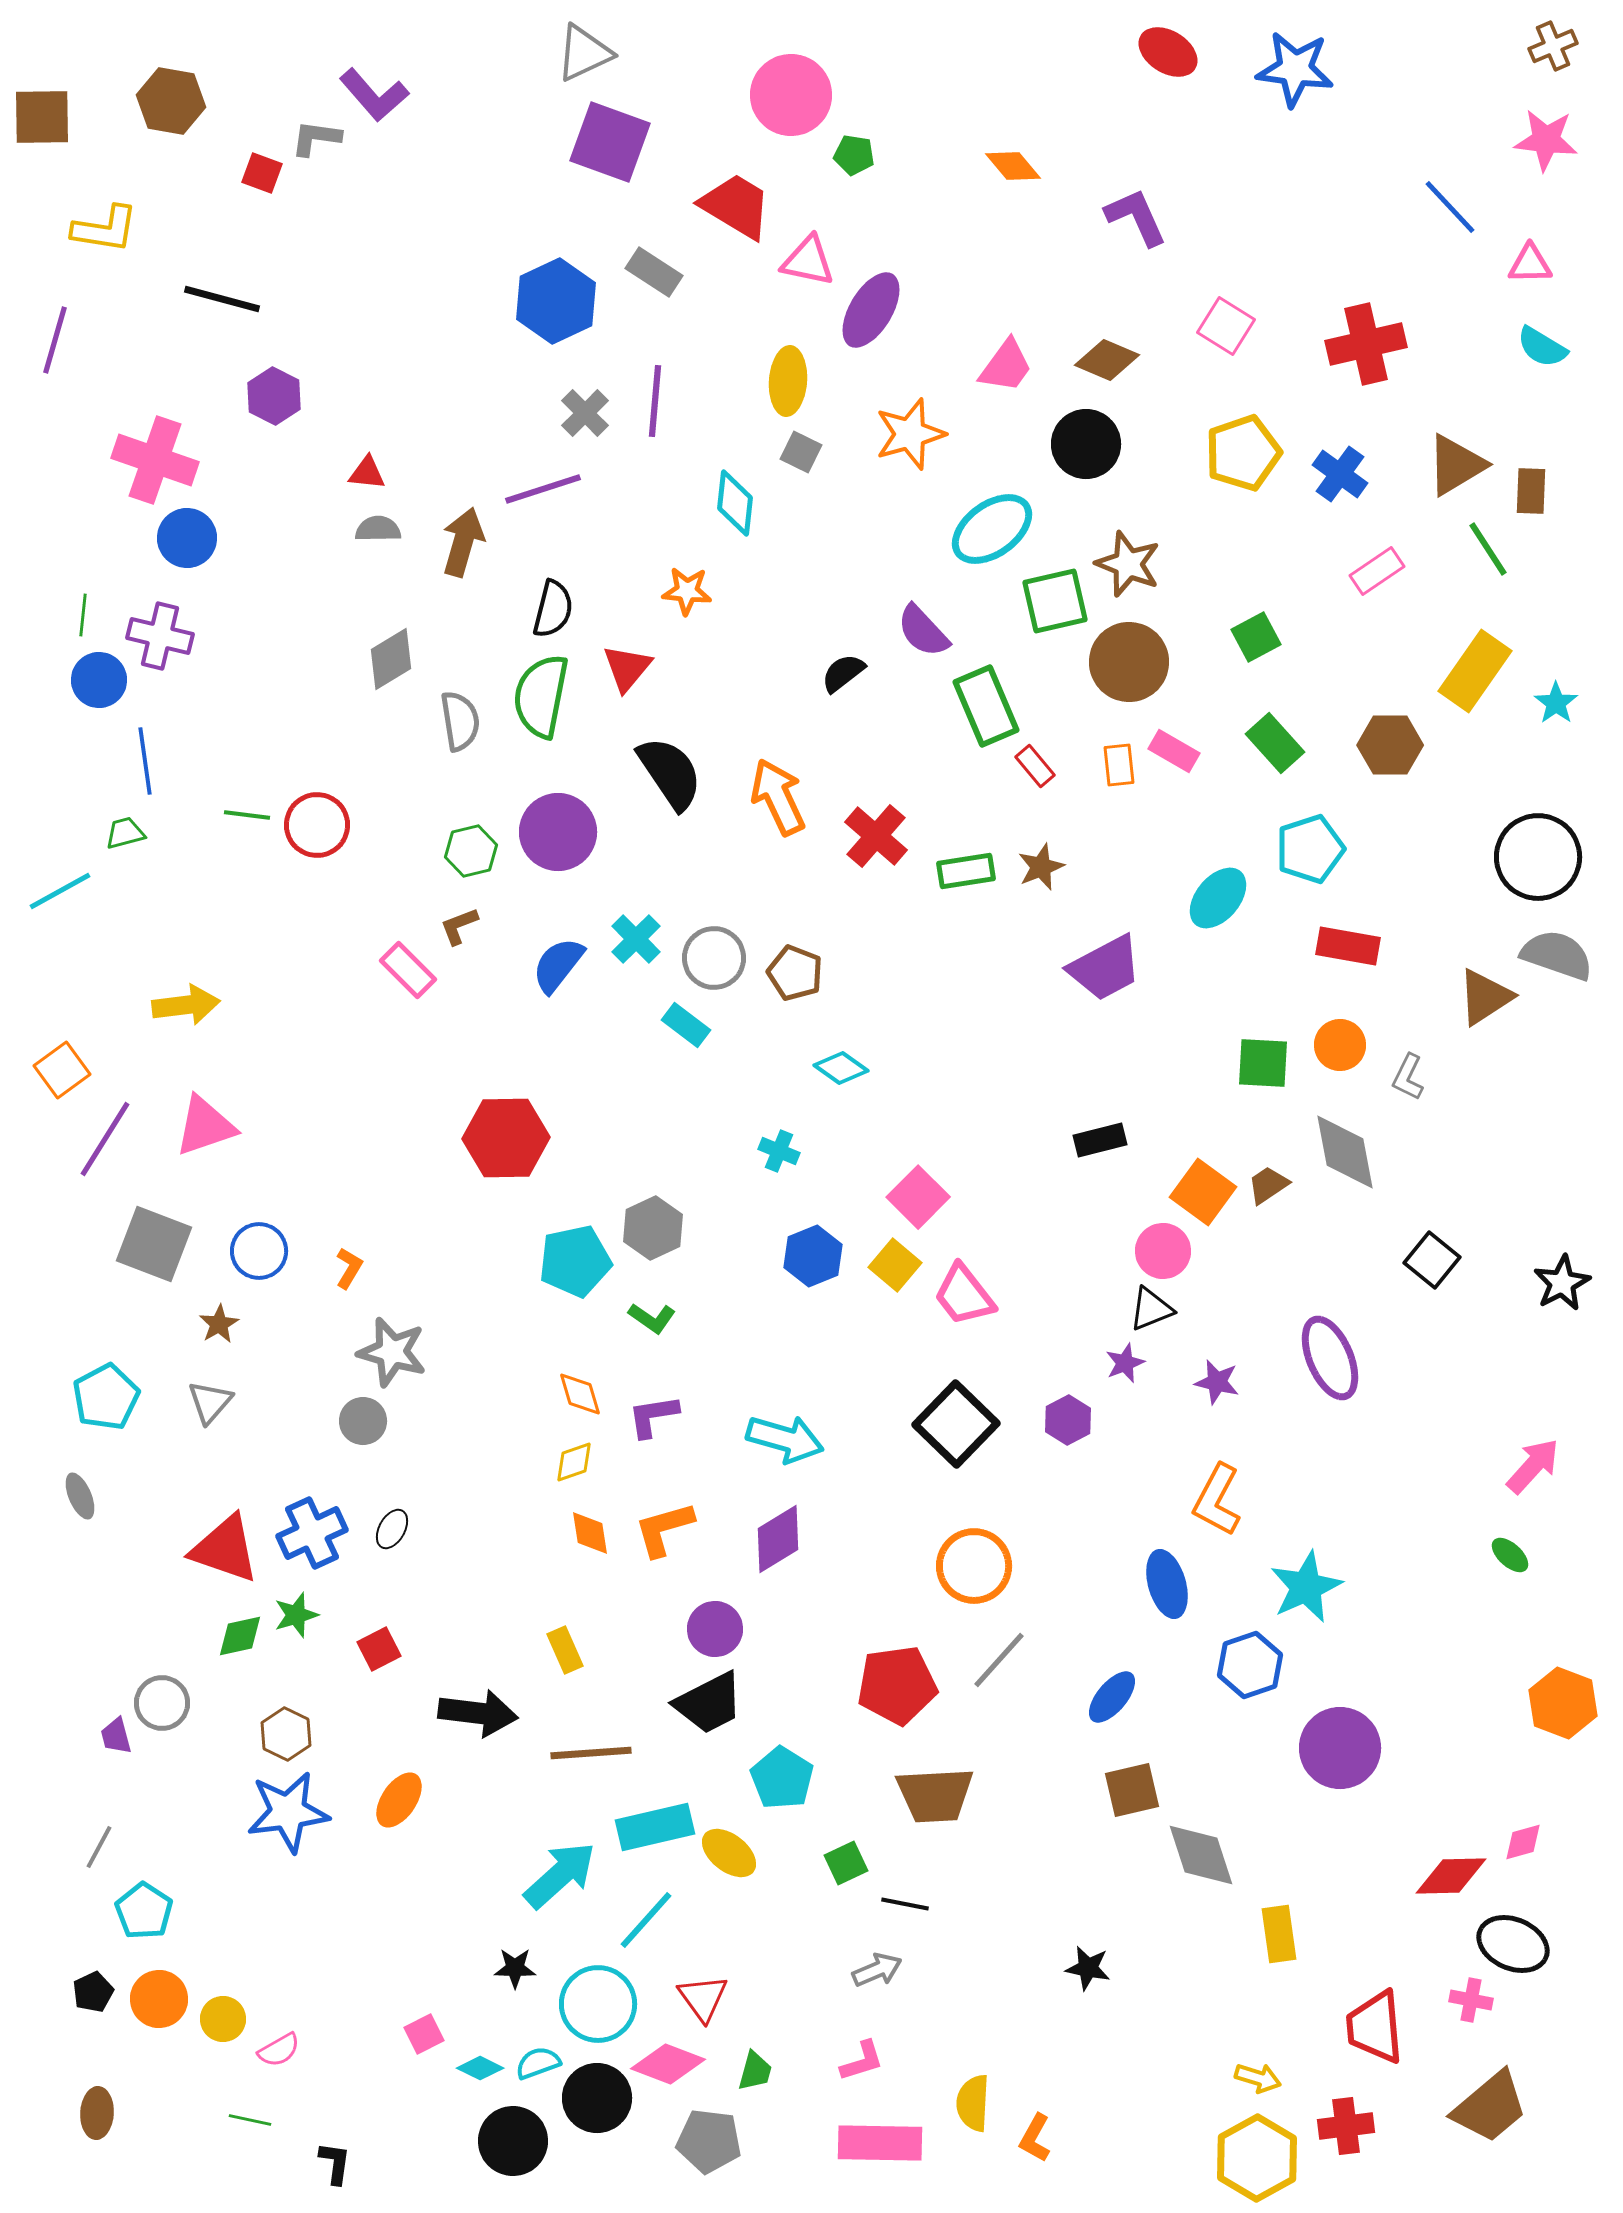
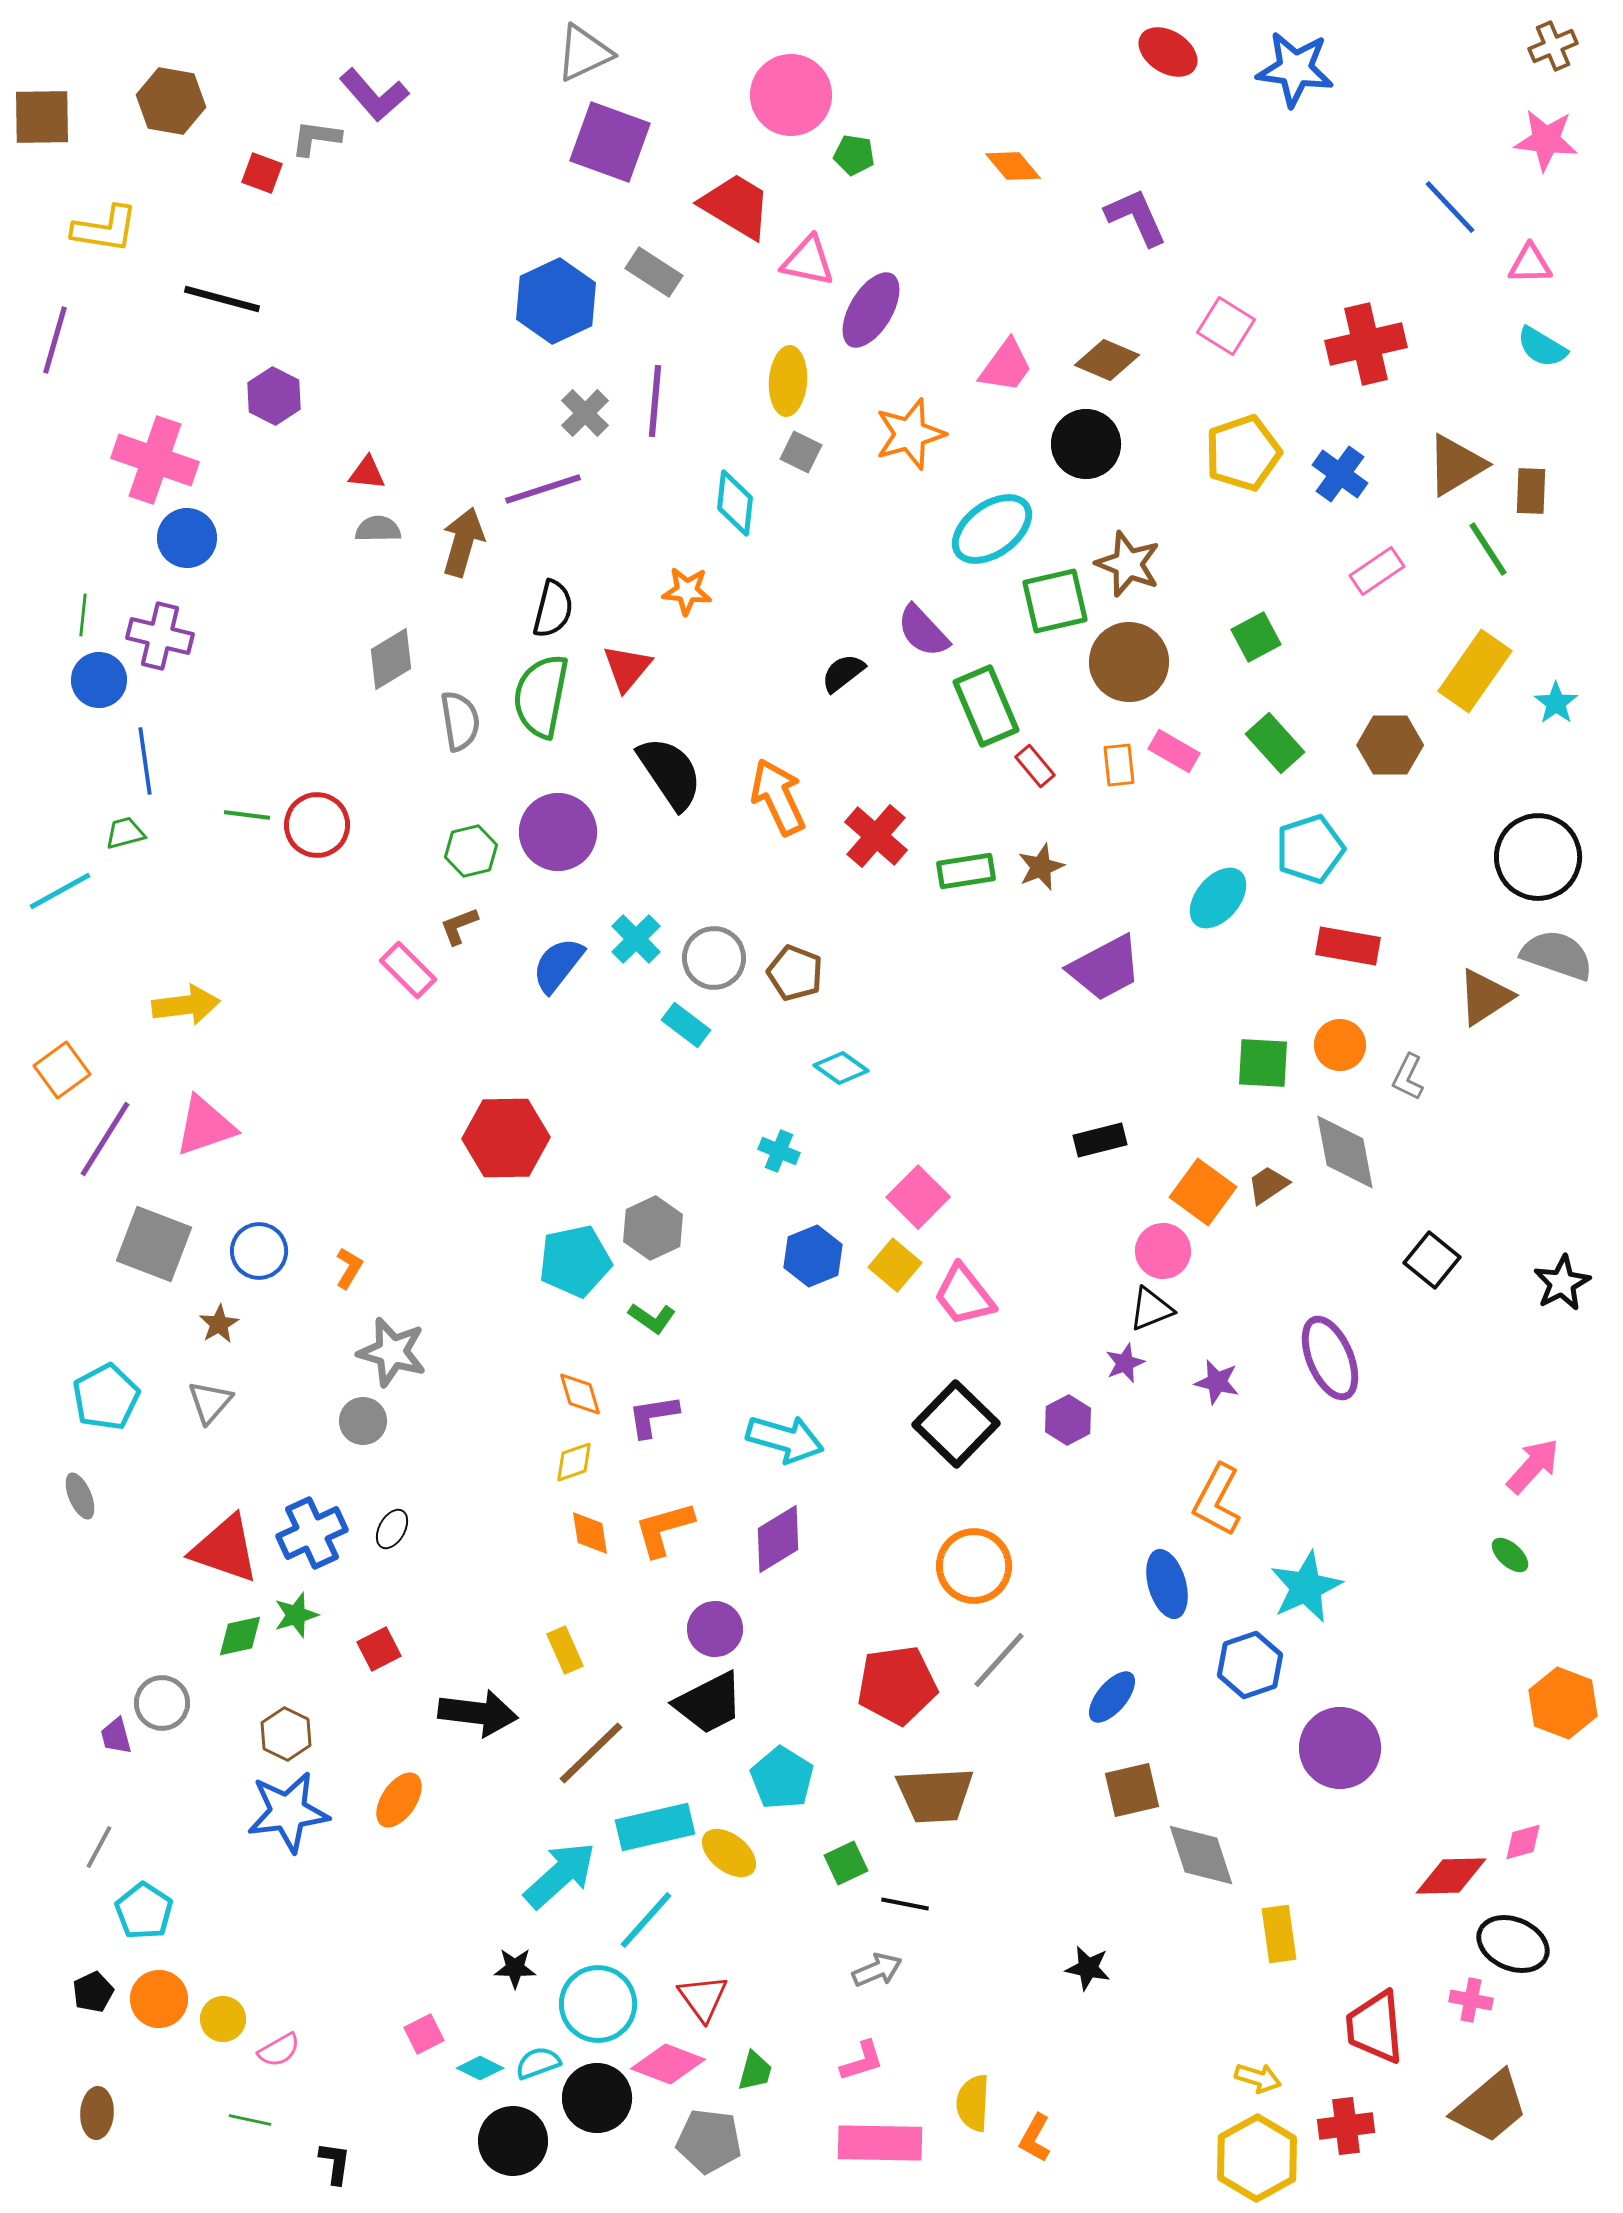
brown line at (591, 1753): rotated 40 degrees counterclockwise
